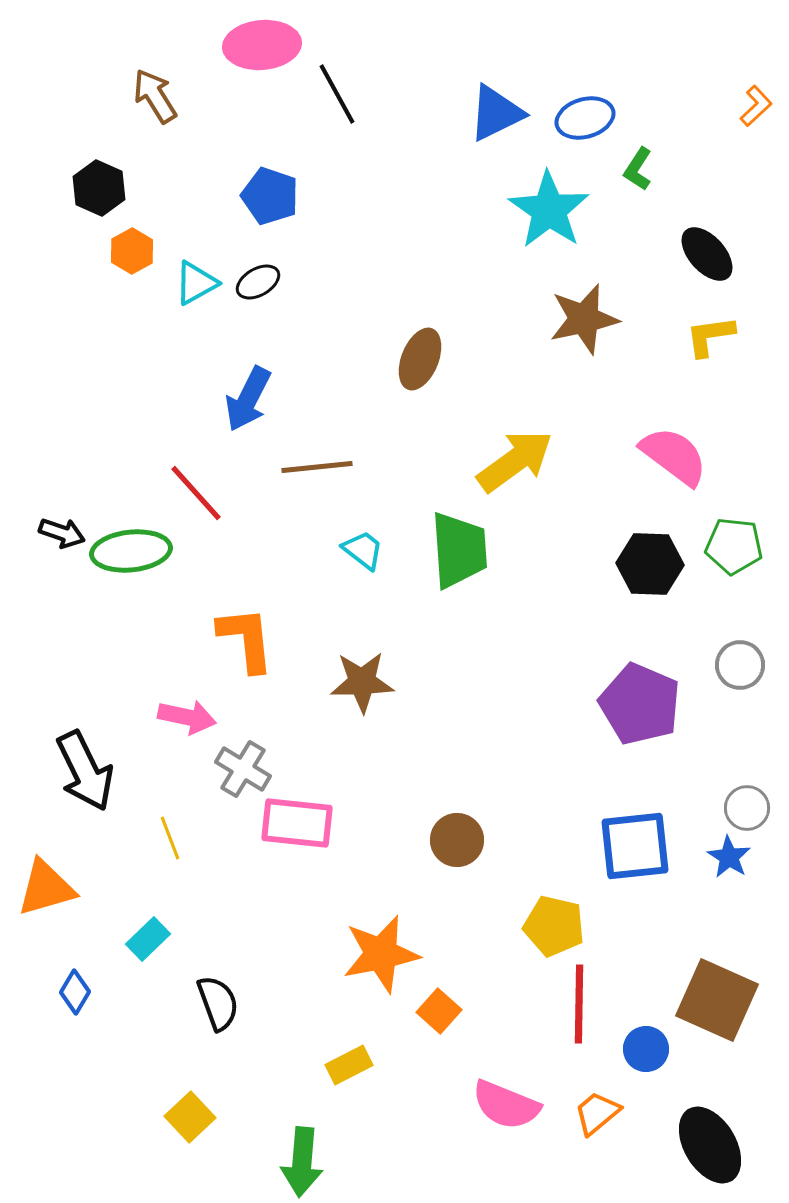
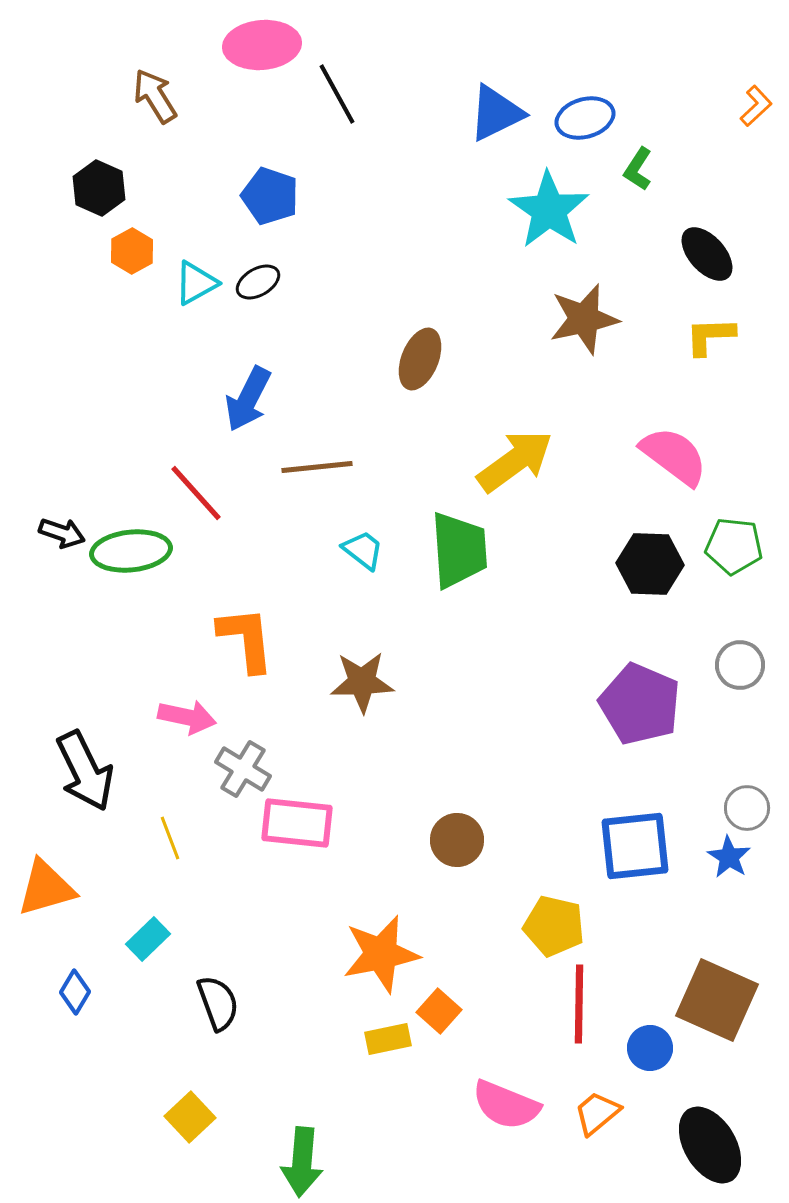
yellow L-shape at (710, 336): rotated 6 degrees clockwise
blue circle at (646, 1049): moved 4 px right, 1 px up
yellow rectangle at (349, 1065): moved 39 px right, 26 px up; rotated 15 degrees clockwise
